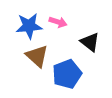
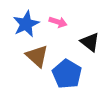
blue star: moved 3 px left, 2 px up; rotated 20 degrees counterclockwise
blue pentagon: rotated 20 degrees counterclockwise
